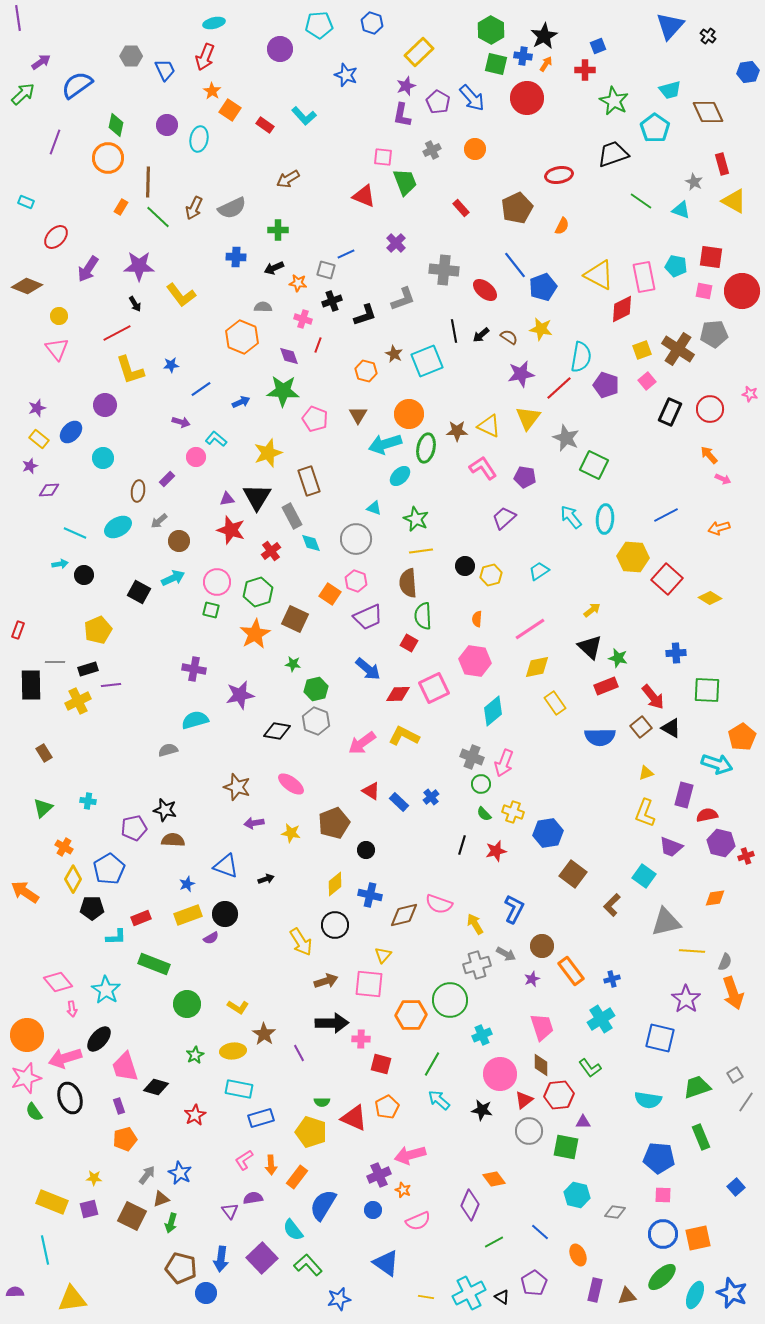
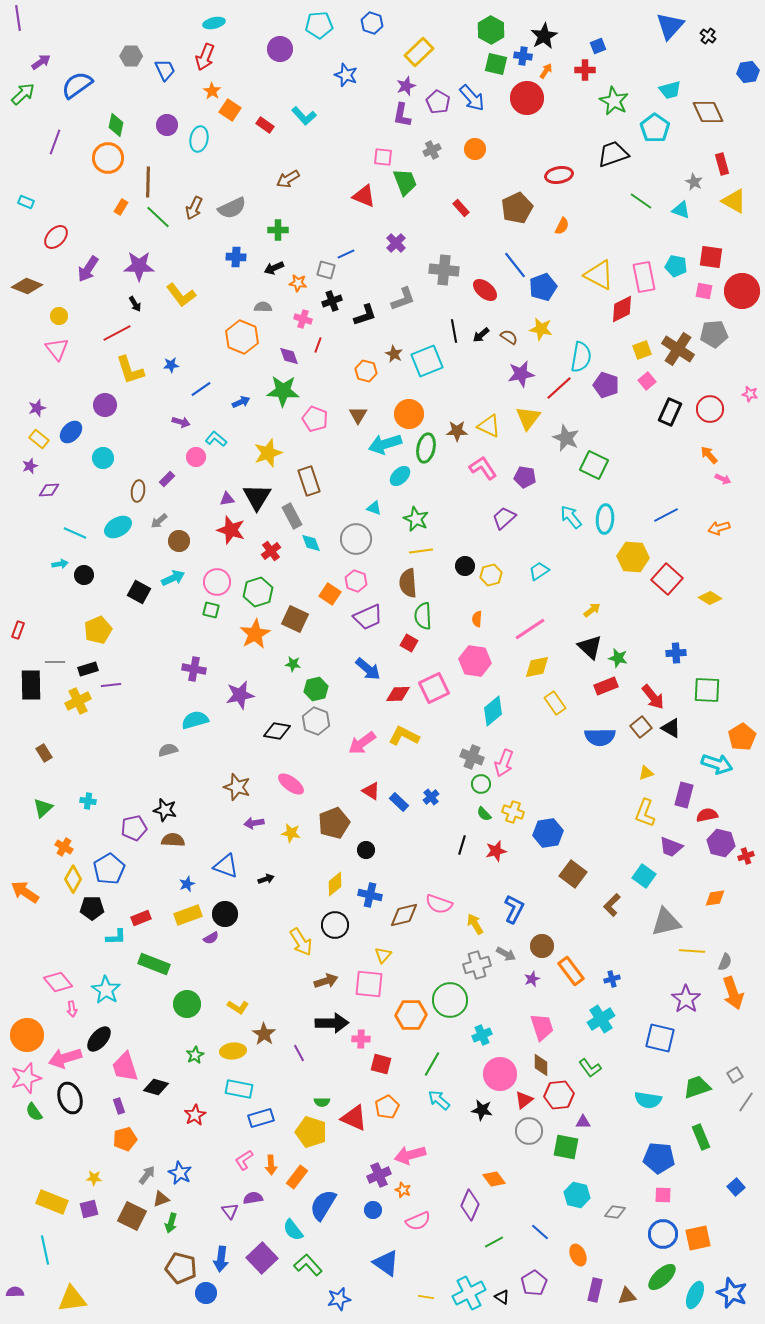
orange arrow at (546, 64): moved 7 px down
